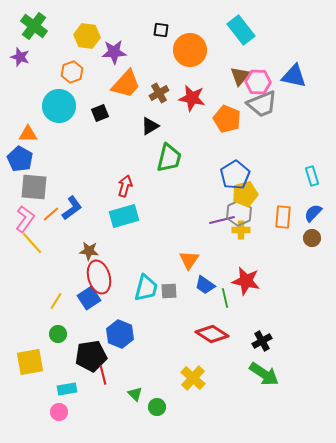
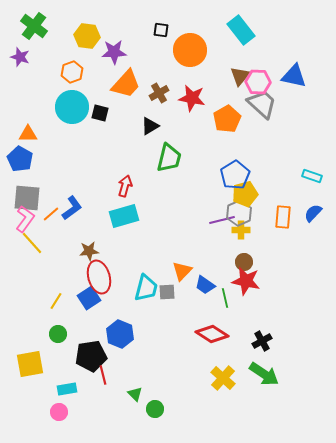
gray trapezoid at (262, 104): rotated 116 degrees counterclockwise
cyan circle at (59, 106): moved 13 px right, 1 px down
black square at (100, 113): rotated 36 degrees clockwise
orange pentagon at (227, 119): rotated 20 degrees clockwise
cyan rectangle at (312, 176): rotated 54 degrees counterclockwise
gray square at (34, 187): moved 7 px left, 11 px down
brown circle at (312, 238): moved 68 px left, 24 px down
brown star at (89, 251): rotated 12 degrees counterclockwise
orange triangle at (189, 260): moved 7 px left, 11 px down; rotated 10 degrees clockwise
gray square at (169, 291): moved 2 px left, 1 px down
yellow square at (30, 362): moved 2 px down
yellow cross at (193, 378): moved 30 px right
green circle at (157, 407): moved 2 px left, 2 px down
